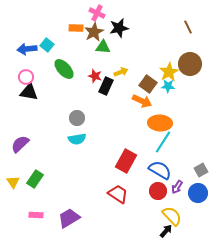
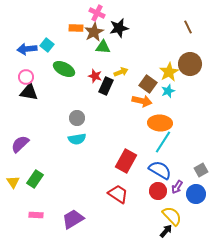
green ellipse: rotated 20 degrees counterclockwise
cyan star: moved 5 px down; rotated 24 degrees counterclockwise
orange arrow: rotated 12 degrees counterclockwise
blue circle: moved 2 px left, 1 px down
purple trapezoid: moved 4 px right, 1 px down
